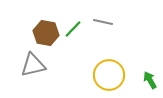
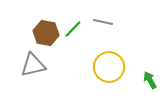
yellow circle: moved 8 px up
